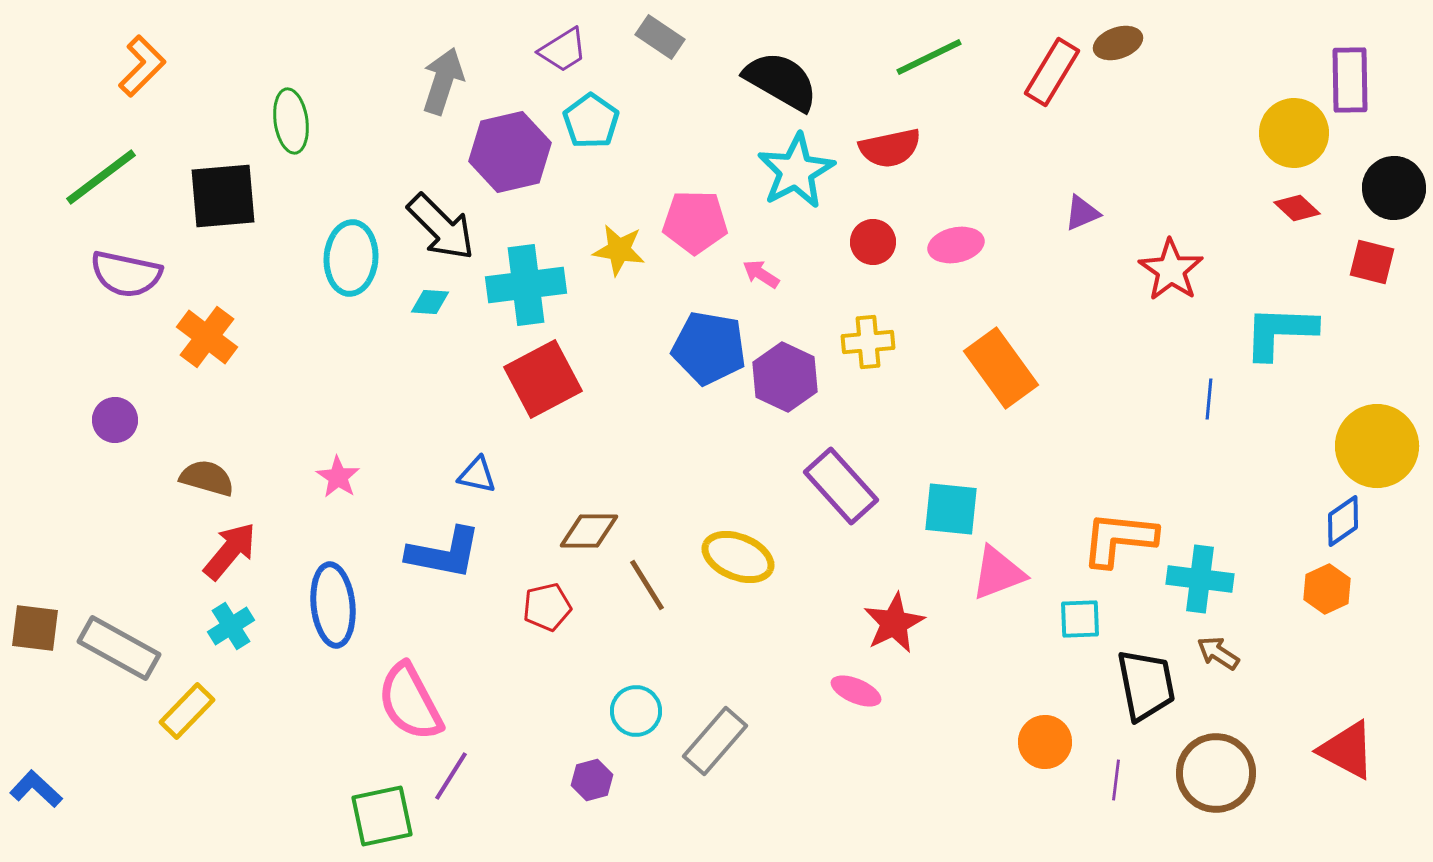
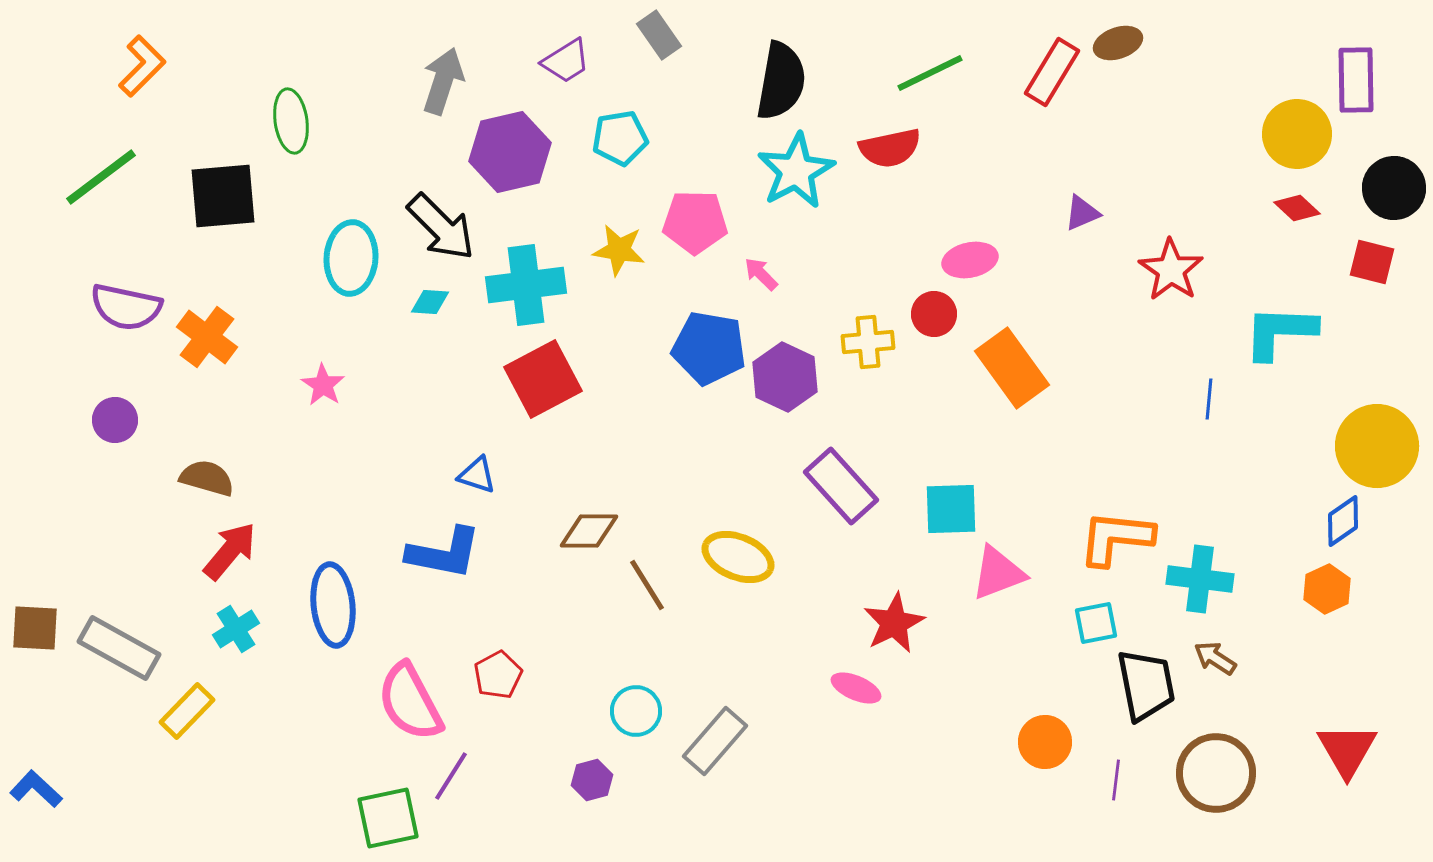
gray rectangle at (660, 37): moved 1 px left, 2 px up; rotated 21 degrees clockwise
purple trapezoid at (563, 50): moved 3 px right, 11 px down
green line at (929, 57): moved 1 px right, 16 px down
purple rectangle at (1350, 80): moved 6 px right
black semicircle at (781, 81): rotated 70 degrees clockwise
cyan pentagon at (591, 121): moved 29 px right, 17 px down; rotated 28 degrees clockwise
yellow circle at (1294, 133): moved 3 px right, 1 px down
red circle at (873, 242): moved 61 px right, 72 px down
pink ellipse at (956, 245): moved 14 px right, 15 px down
purple semicircle at (126, 274): moved 33 px down
pink arrow at (761, 274): rotated 12 degrees clockwise
orange rectangle at (1001, 368): moved 11 px right
blue triangle at (477, 475): rotated 6 degrees clockwise
pink star at (338, 477): moved 15 px left, 92 px up
cyan square at (951, 509): rotated 8 degrees counterclockwise
orange L-shape at (1119, 539): moved 3 px left, 1 px up
red pentagon at (547, 607): moved 49 px left, 68 px down; rotated 15 degrees counterclockwise
cyan square at (1080, 619): moved 16 px right, 4 px down; rotated 9 degrees counterclockwise
cyan cross at (231, 626): moved 5 px right, 3 px down
brown square at (35, 628): rotated 4 degrees counterclockwise
brown arrow at (1218, 653): moved 3 px left, 5 px down
pink ellipse at (856, 691): moved 3 px up
red triangle at (1347, 750): rotated 32 degrees clockwise
green square at (382, 816): moved 6 px right, 2 px down
